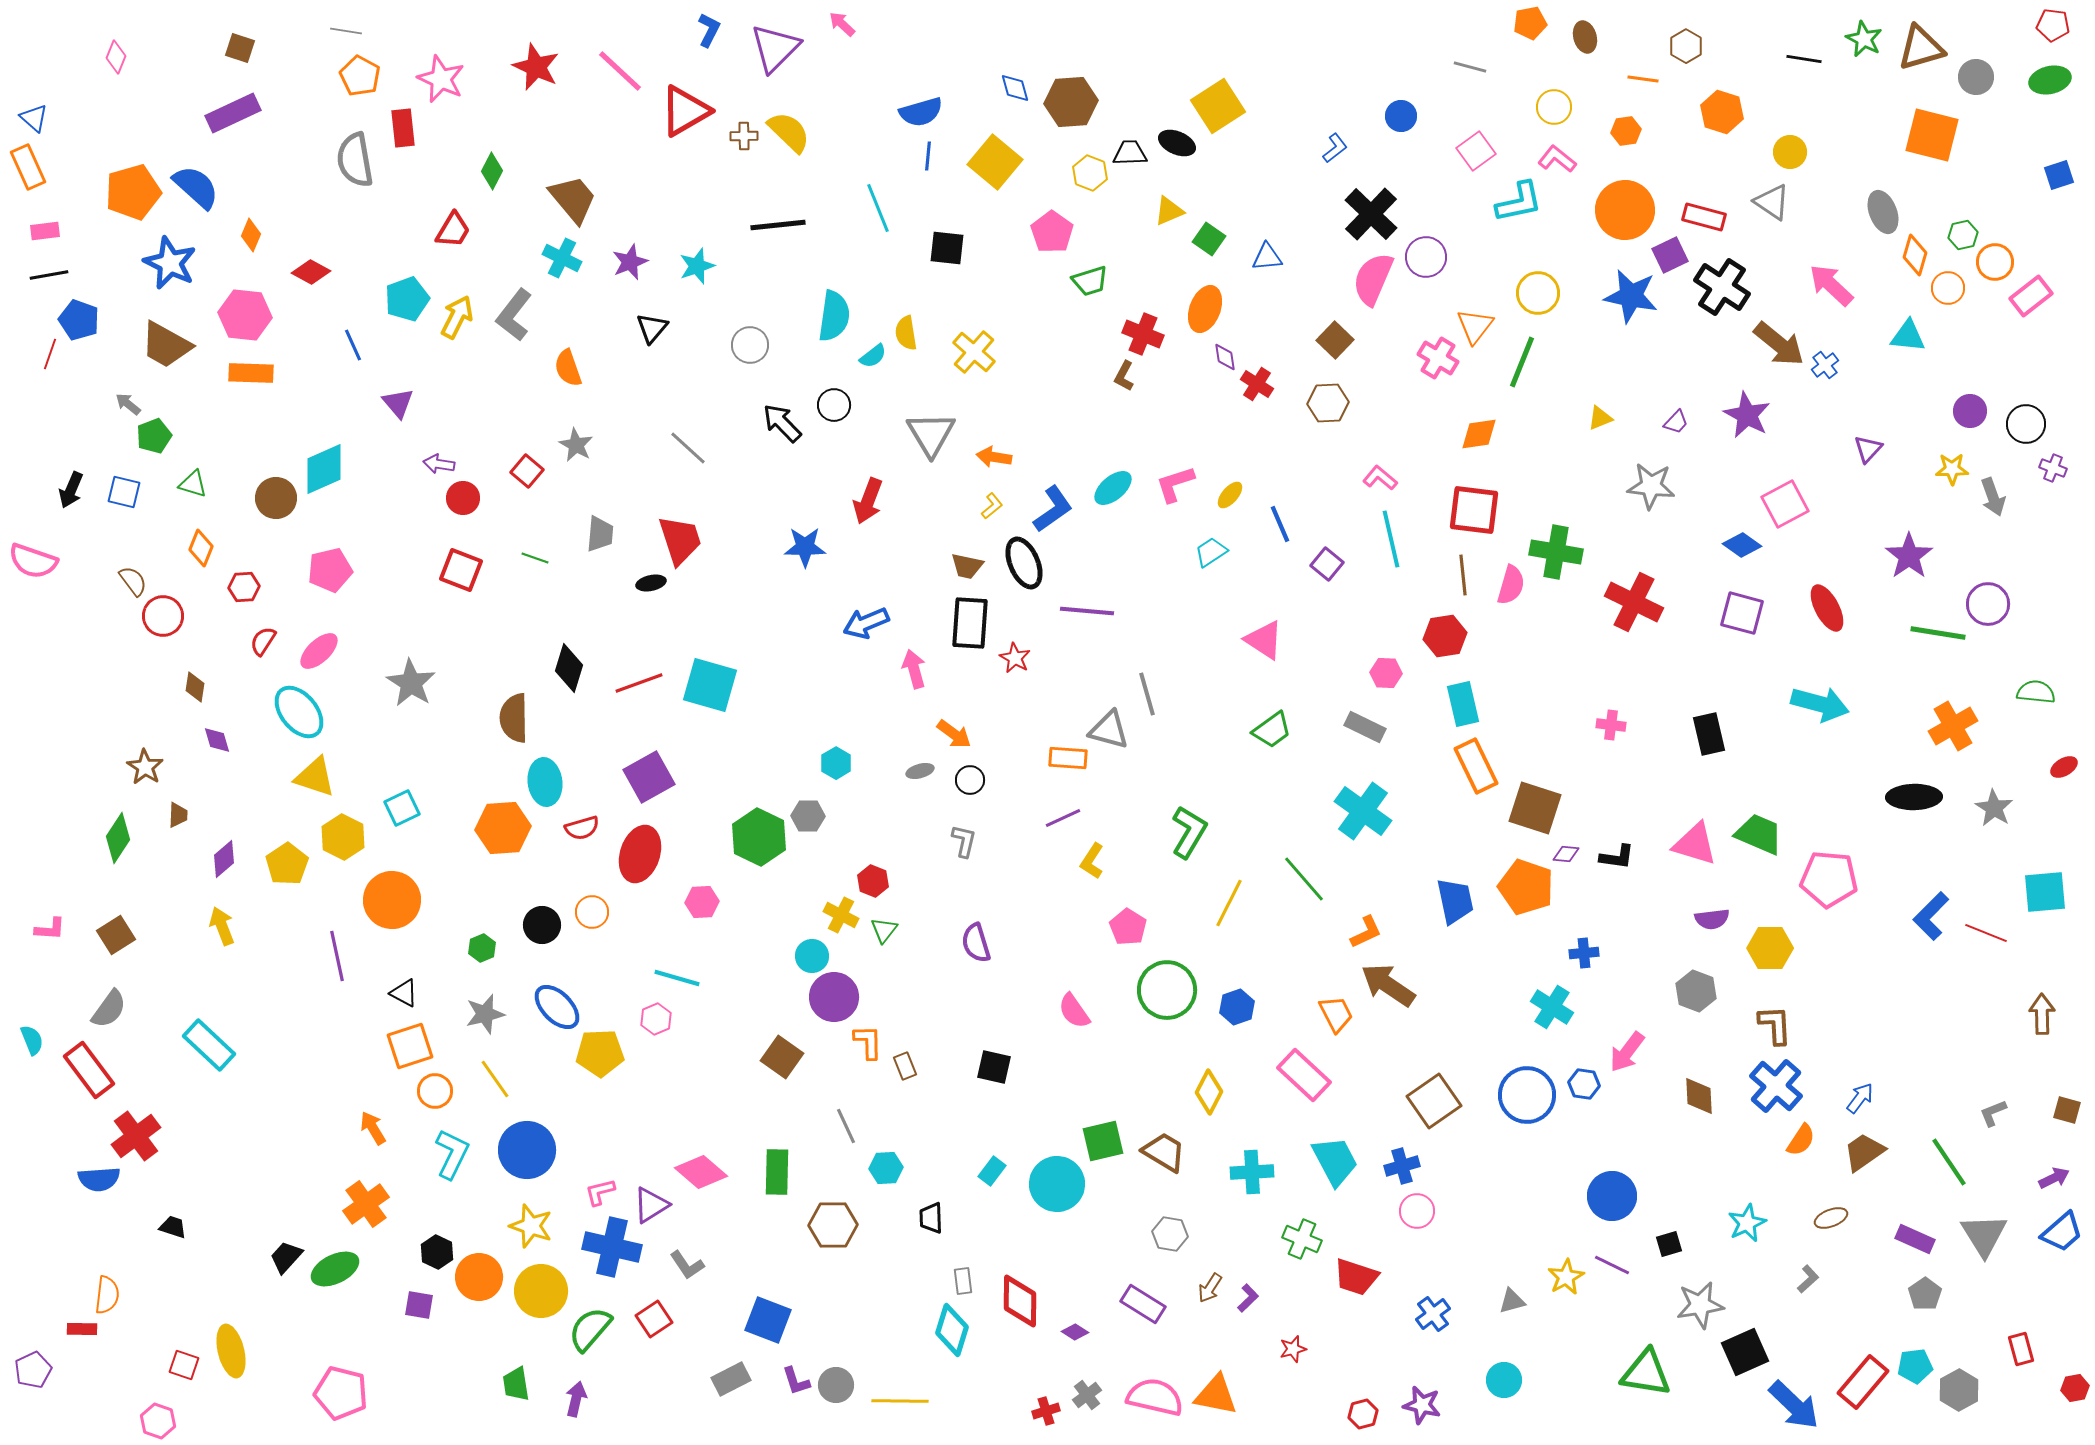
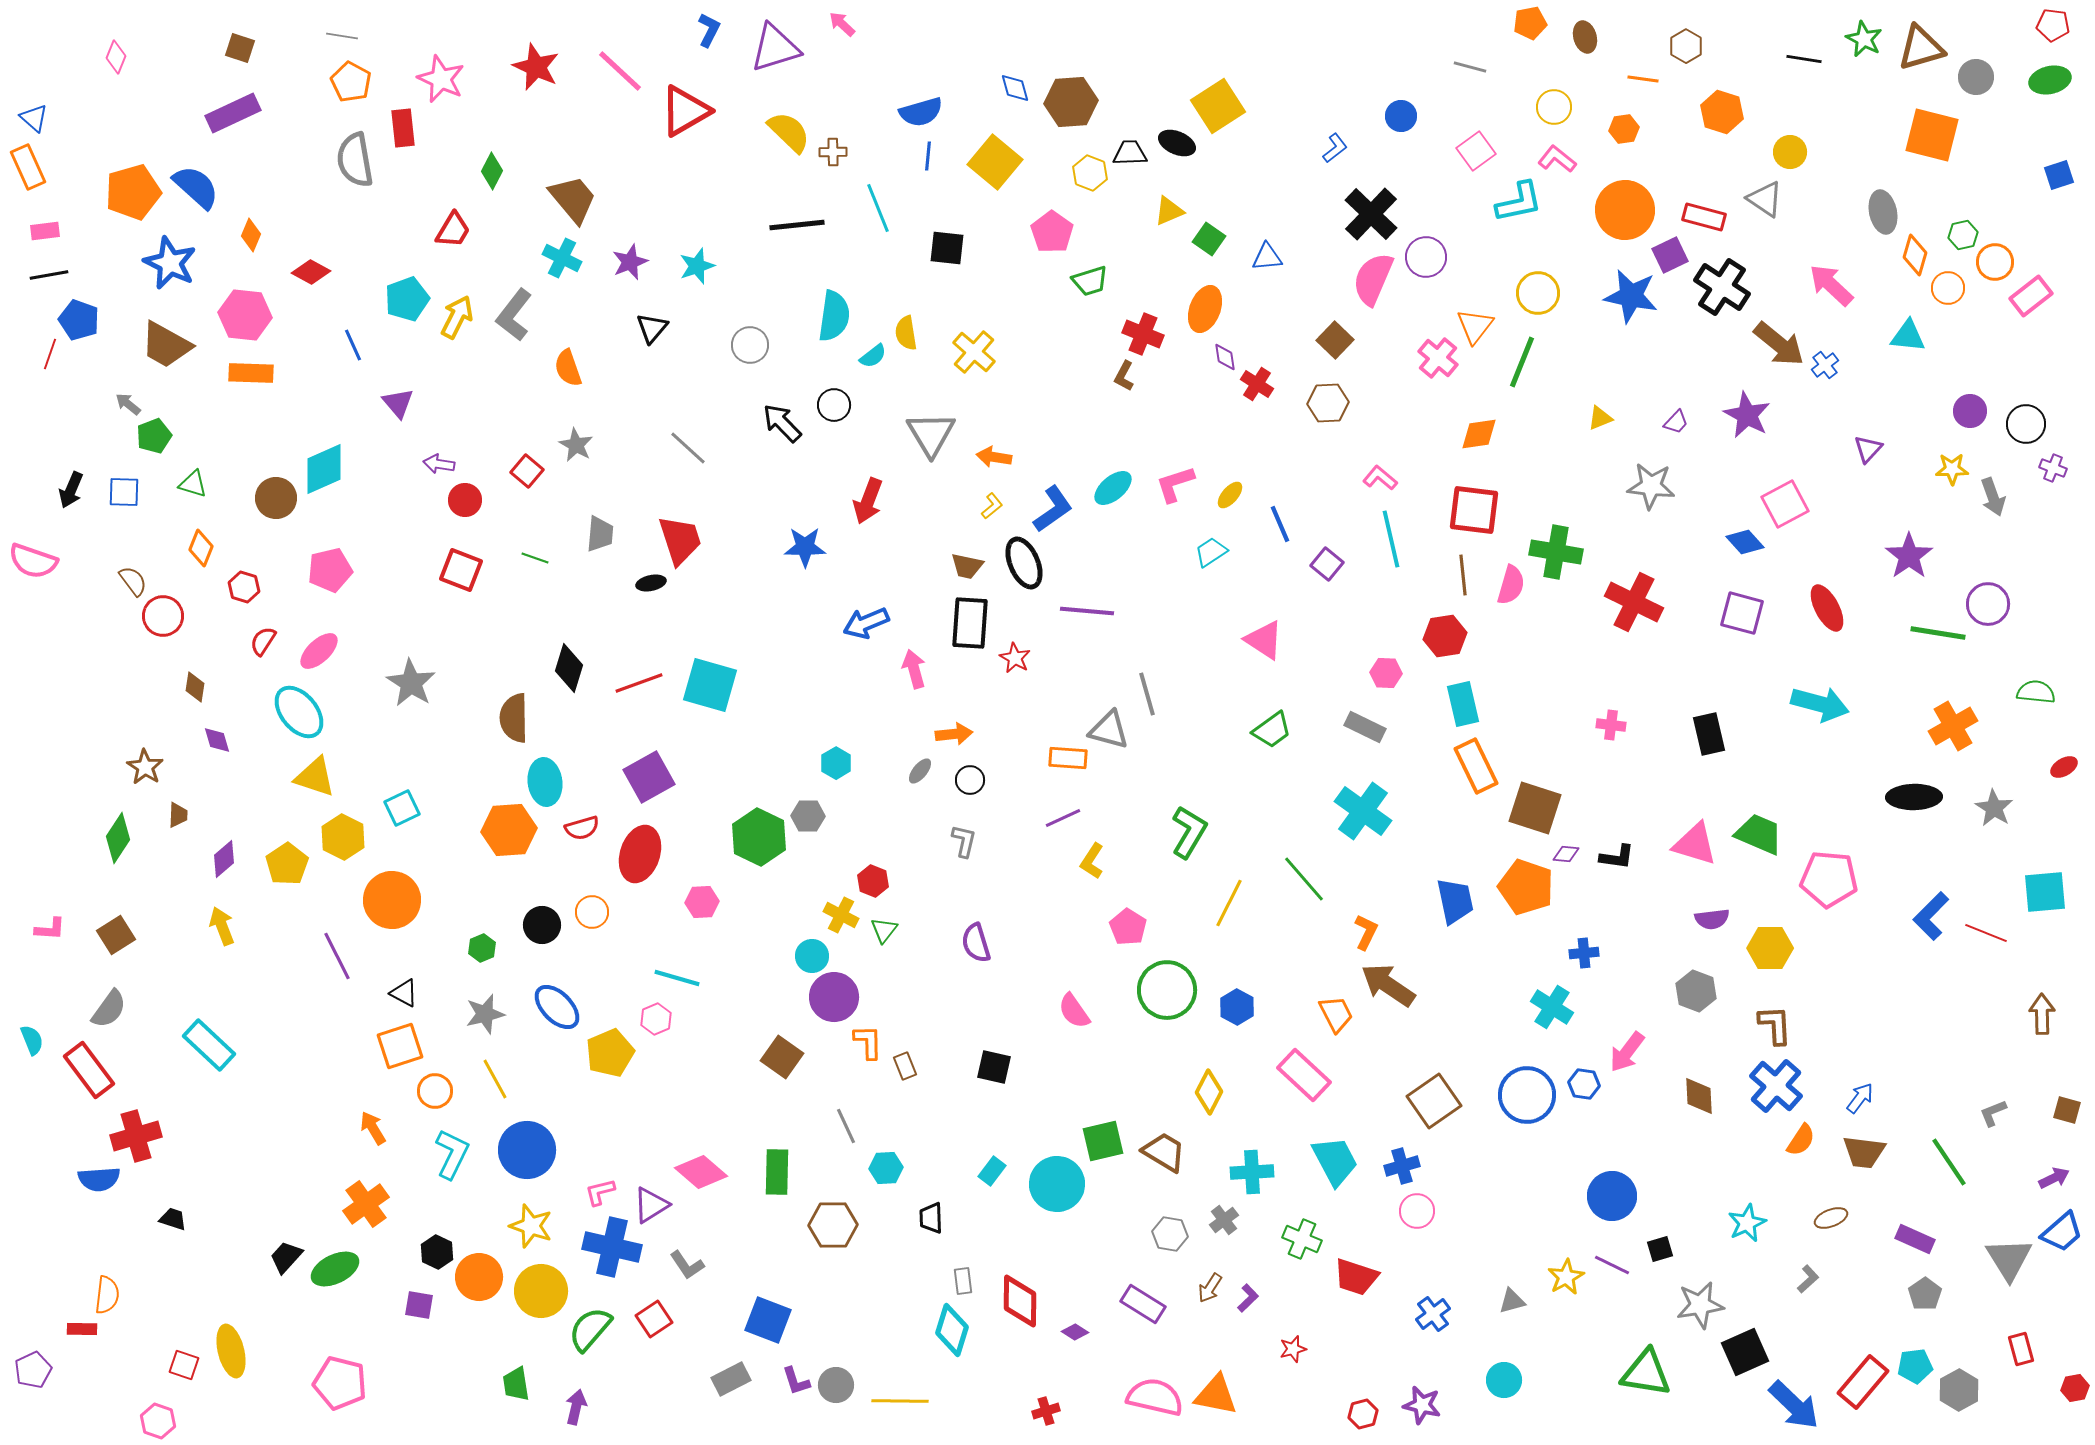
gray line at (346, 31): moved 4 px left, 5 px down
purple triangle at (775, 48): rotated 28 degrees clockwise
orange pentagon at (360, 76): moved 9 px left, 6 px down
orange hexagon at (1626, 131): moved 2 px left, 2 px up
brown cross at (744, 136): moved 89 px right, 16 px down
gray triangle at (1772, 202): moved 7 px left, 3 px up
gray ellipse at (1883, 212): rotated 9 degrees clockwise
black line at (778, 225): moved 19 px right
pink cross at (1438, 358): rotated 9 degrees clockwise
blue square at (124, 492): rotated 12 degrees counterclockwise
red circle at (463, 498): moved 2 px right, 2 px down
blue diamond at (1742, 545): moved 3 px right, 3 px up; rotated 12 degrees clockwise
red hexagon at (244, 587): rotated 20 degrees clockwise
orange arrow at (954, 734): rotated 42 degrees counterclockwise
gray ellipse at (920, 771): rotated 36 degrees counterclockwise
orange hexagon at (503, 828): moved 6 px right, 2 px down
orange L-shape at (1366, 932): rotated 39 degrees counterclockwise
purple line at (337, 956): rotated 15 degrees counterclockwise
blue hexagon at (1237, 1007): rotated 12 degrees counterclockwise
orange square at (410, 1046): moved 10 px left
yellow pentagon at (600, 1053): moved 10 px right; rotated 21 degrees counterclockwise
yellow line at (495, 1079): rotated 6 degrees clockwise
red cross at (136, 1136): rotated 21 degrees clockwise
brown trapezoid at (1864, 1152): rotated 138 degrees counterclockwise
black trapezoid at (173, 1227): moved 8 px up
gray triangle at (1984, 1235): moved 25 px right, 24 px down
black square at (1669, 1244): moved 9 px left, 5 px down
pink pentagon at (341, 1393): moved 1 px left, 10 px up
gray cross at (1087, 1395): moved 137 px right, 175 px up
purple arrow at (576, 1399): moved 8 px down
